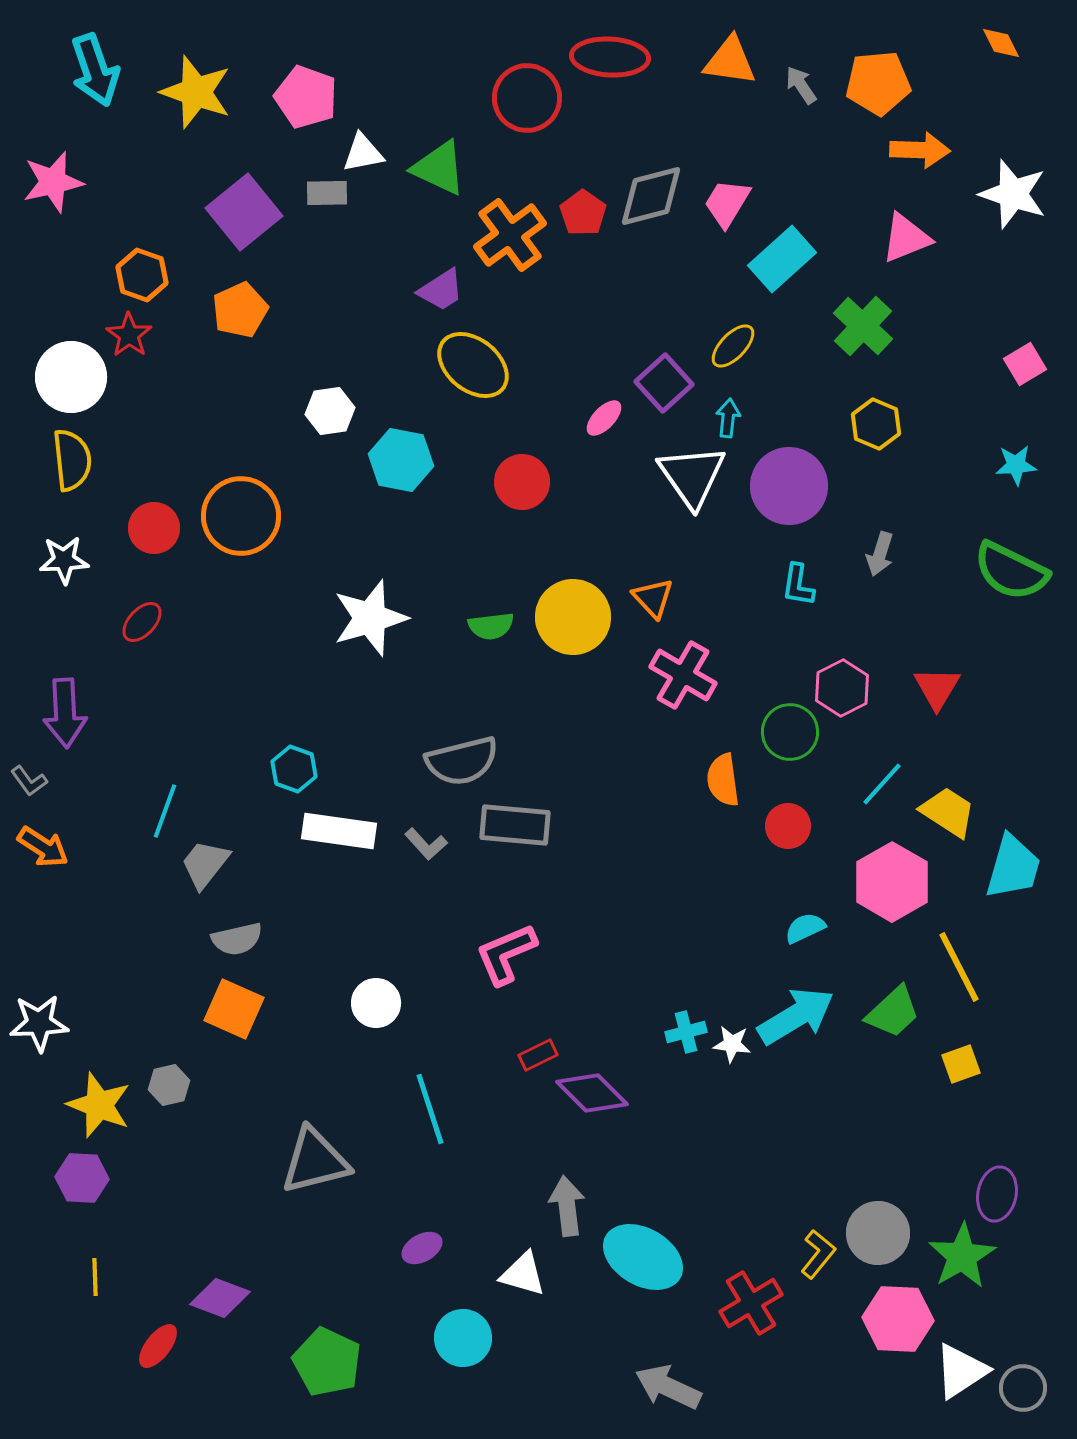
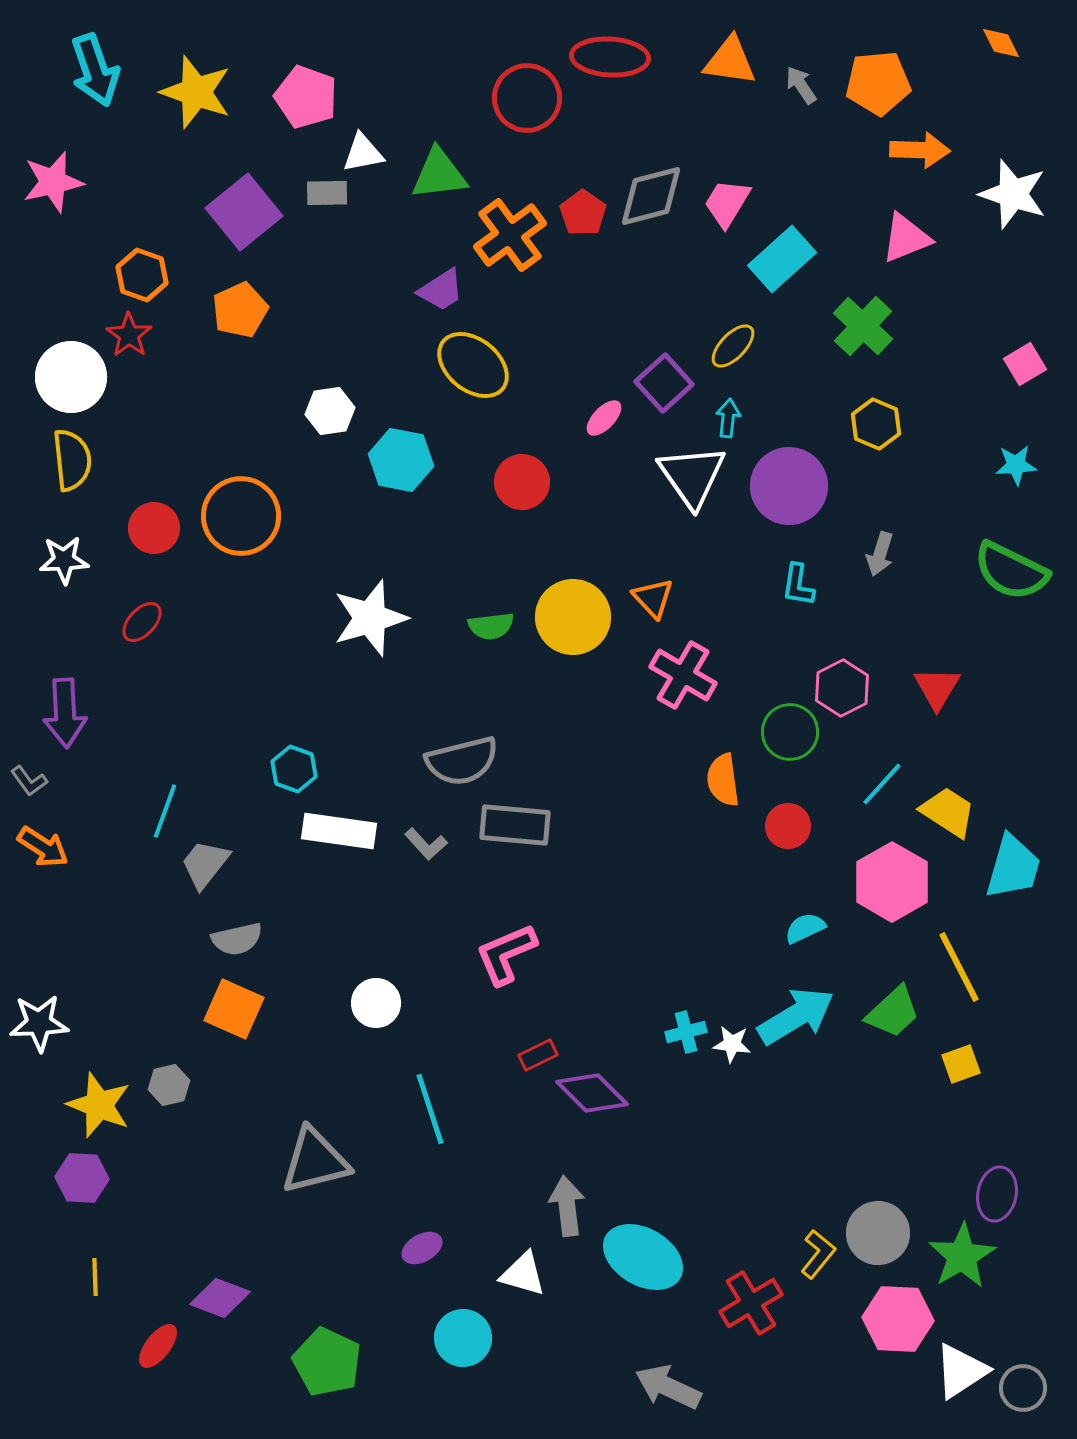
green triangle at (439, 168): moved 6 px down; rotated 32 degrees counterclockwise
